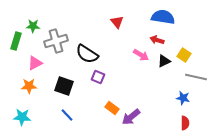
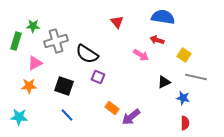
black triangle: moved 21 px down
cyan star: moved 3 px left
